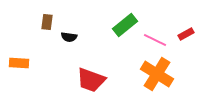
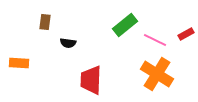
brown rectangle: moved 2 px left
black semicircle: moved 1 px left, 6 px down
red trapezoid: rotated 72 degrees clockwise
